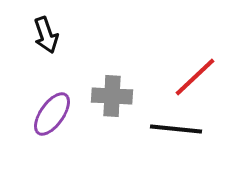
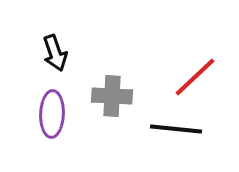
black arrow: moved 9 px right, 18 px down
purple ellipse: rotated 33 degrees counterclockwise
